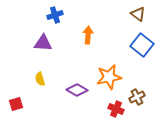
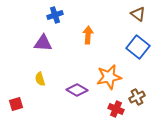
blue square: moved 4 px left, 2 px down
